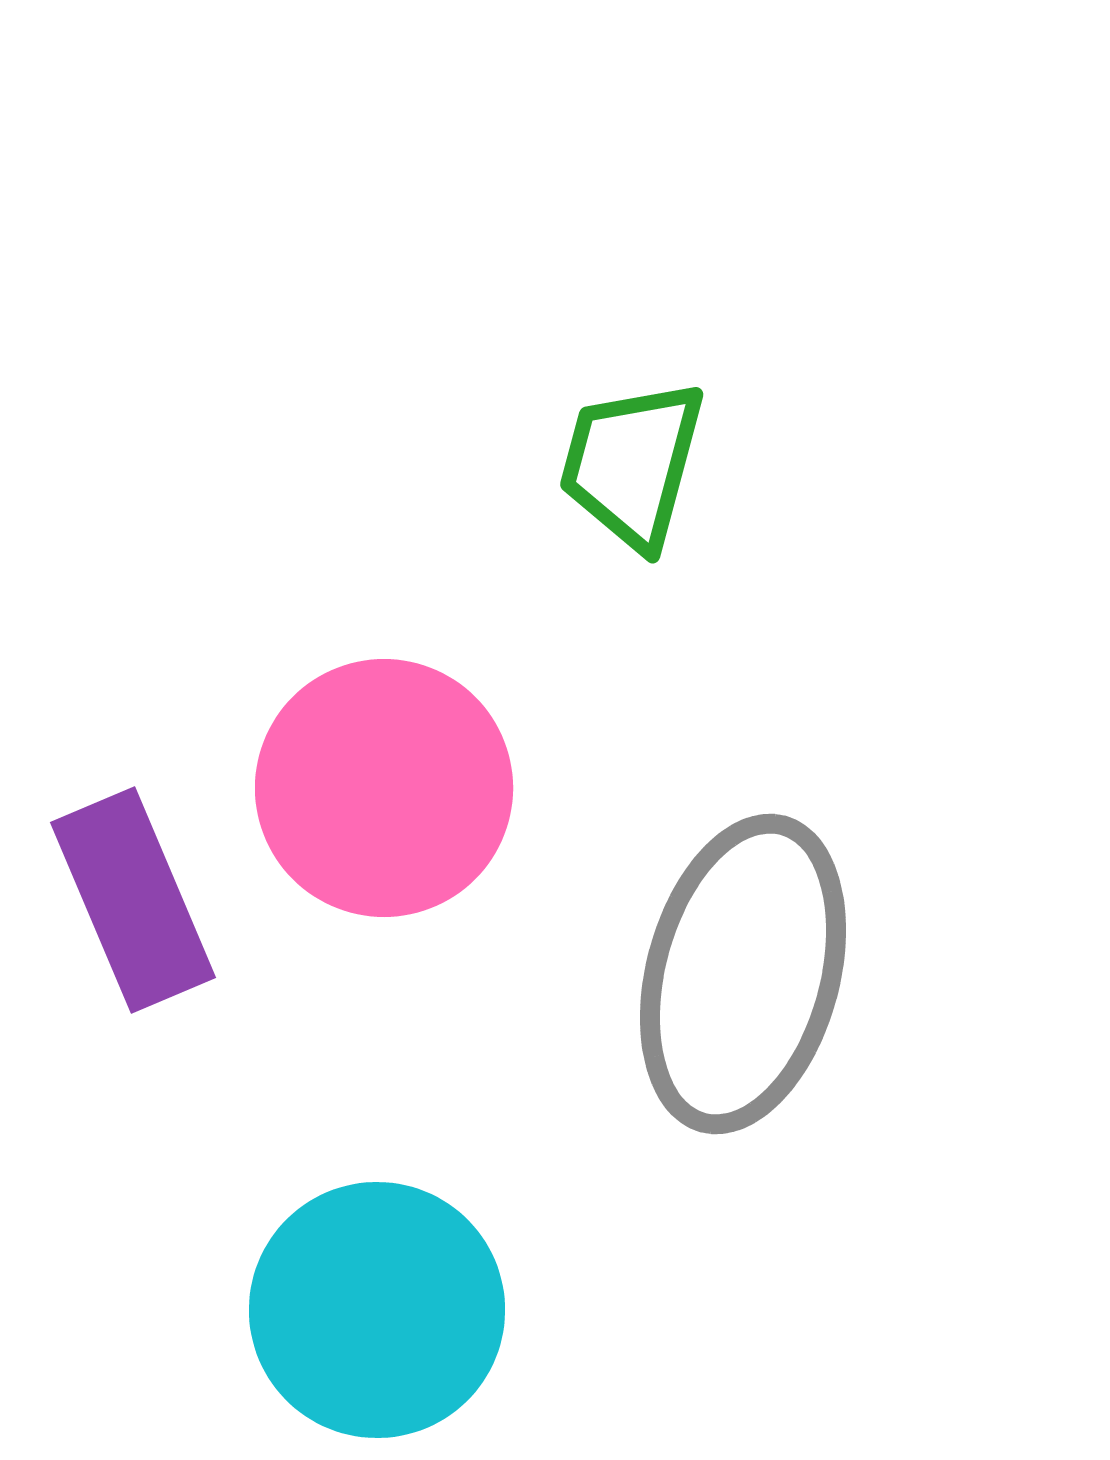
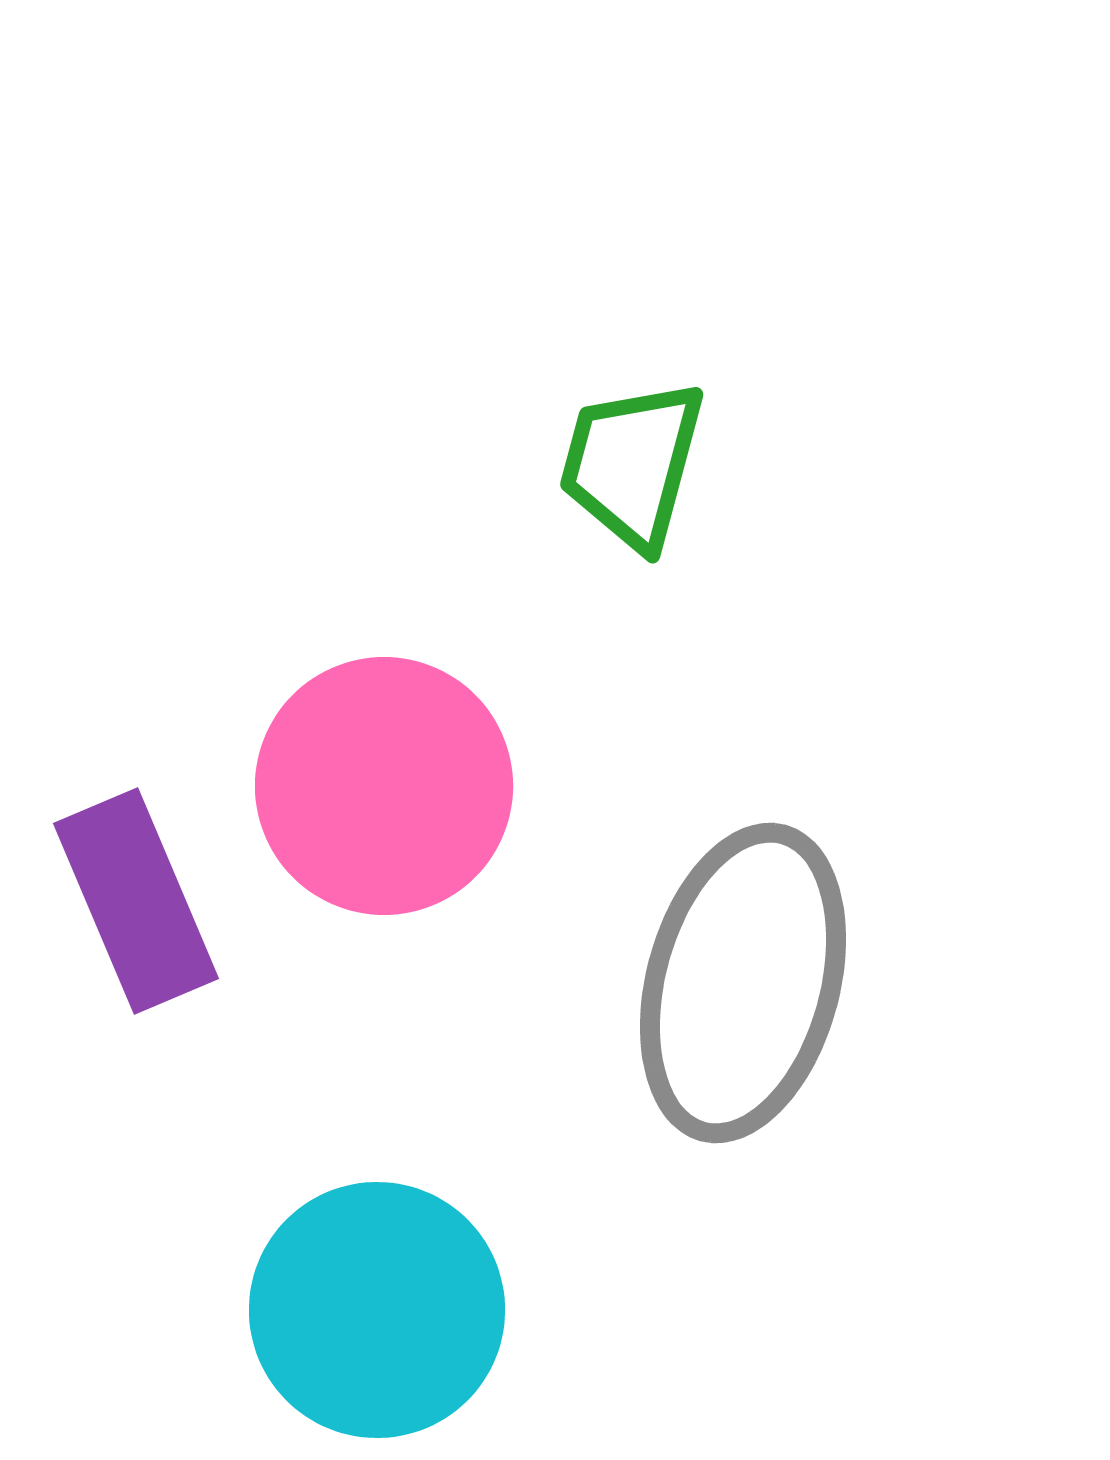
pink circle: moved 2 px up
purple rectangle: moved 3 px right, 1 px down
gray ellipse: moved 9 px down
